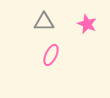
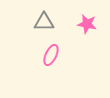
pink star: rotated 12 degrees counterclockwise
